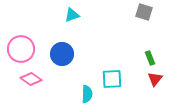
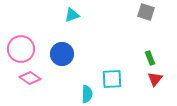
gray square: moved 2 px right
pink diamond: moved 1 px left, 1 px up
